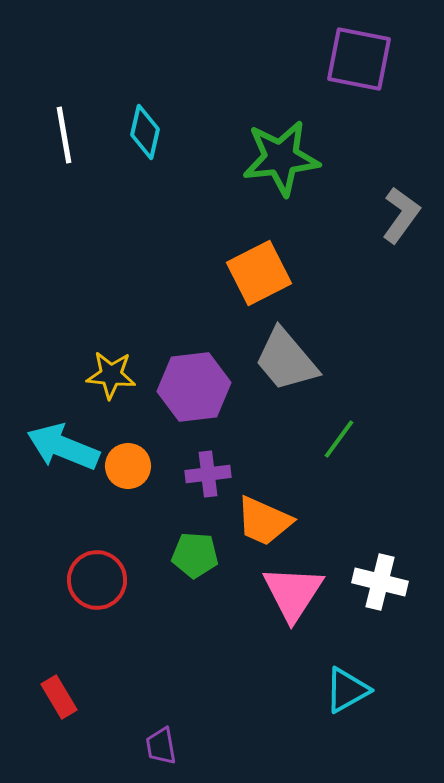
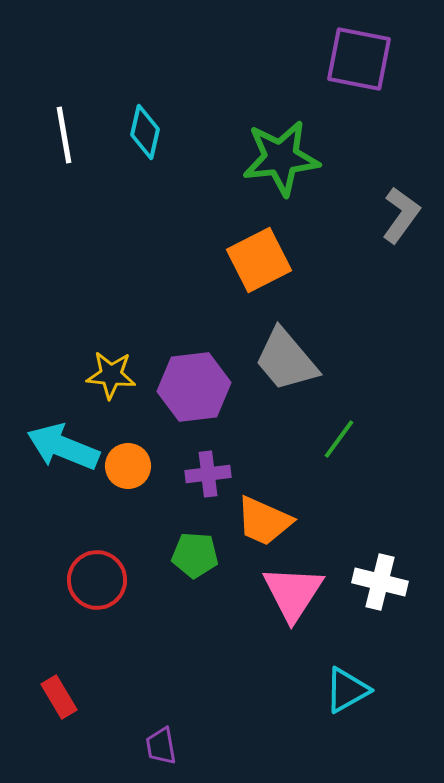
orange square: moved 13 px up
